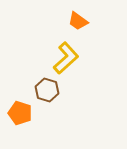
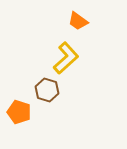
orange pentagon: moved 1 px left, 1 px up
